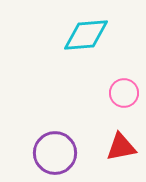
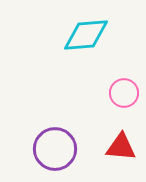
red triangle: rotated 16 degrees clockwise
purple circle: moved 4 px up
